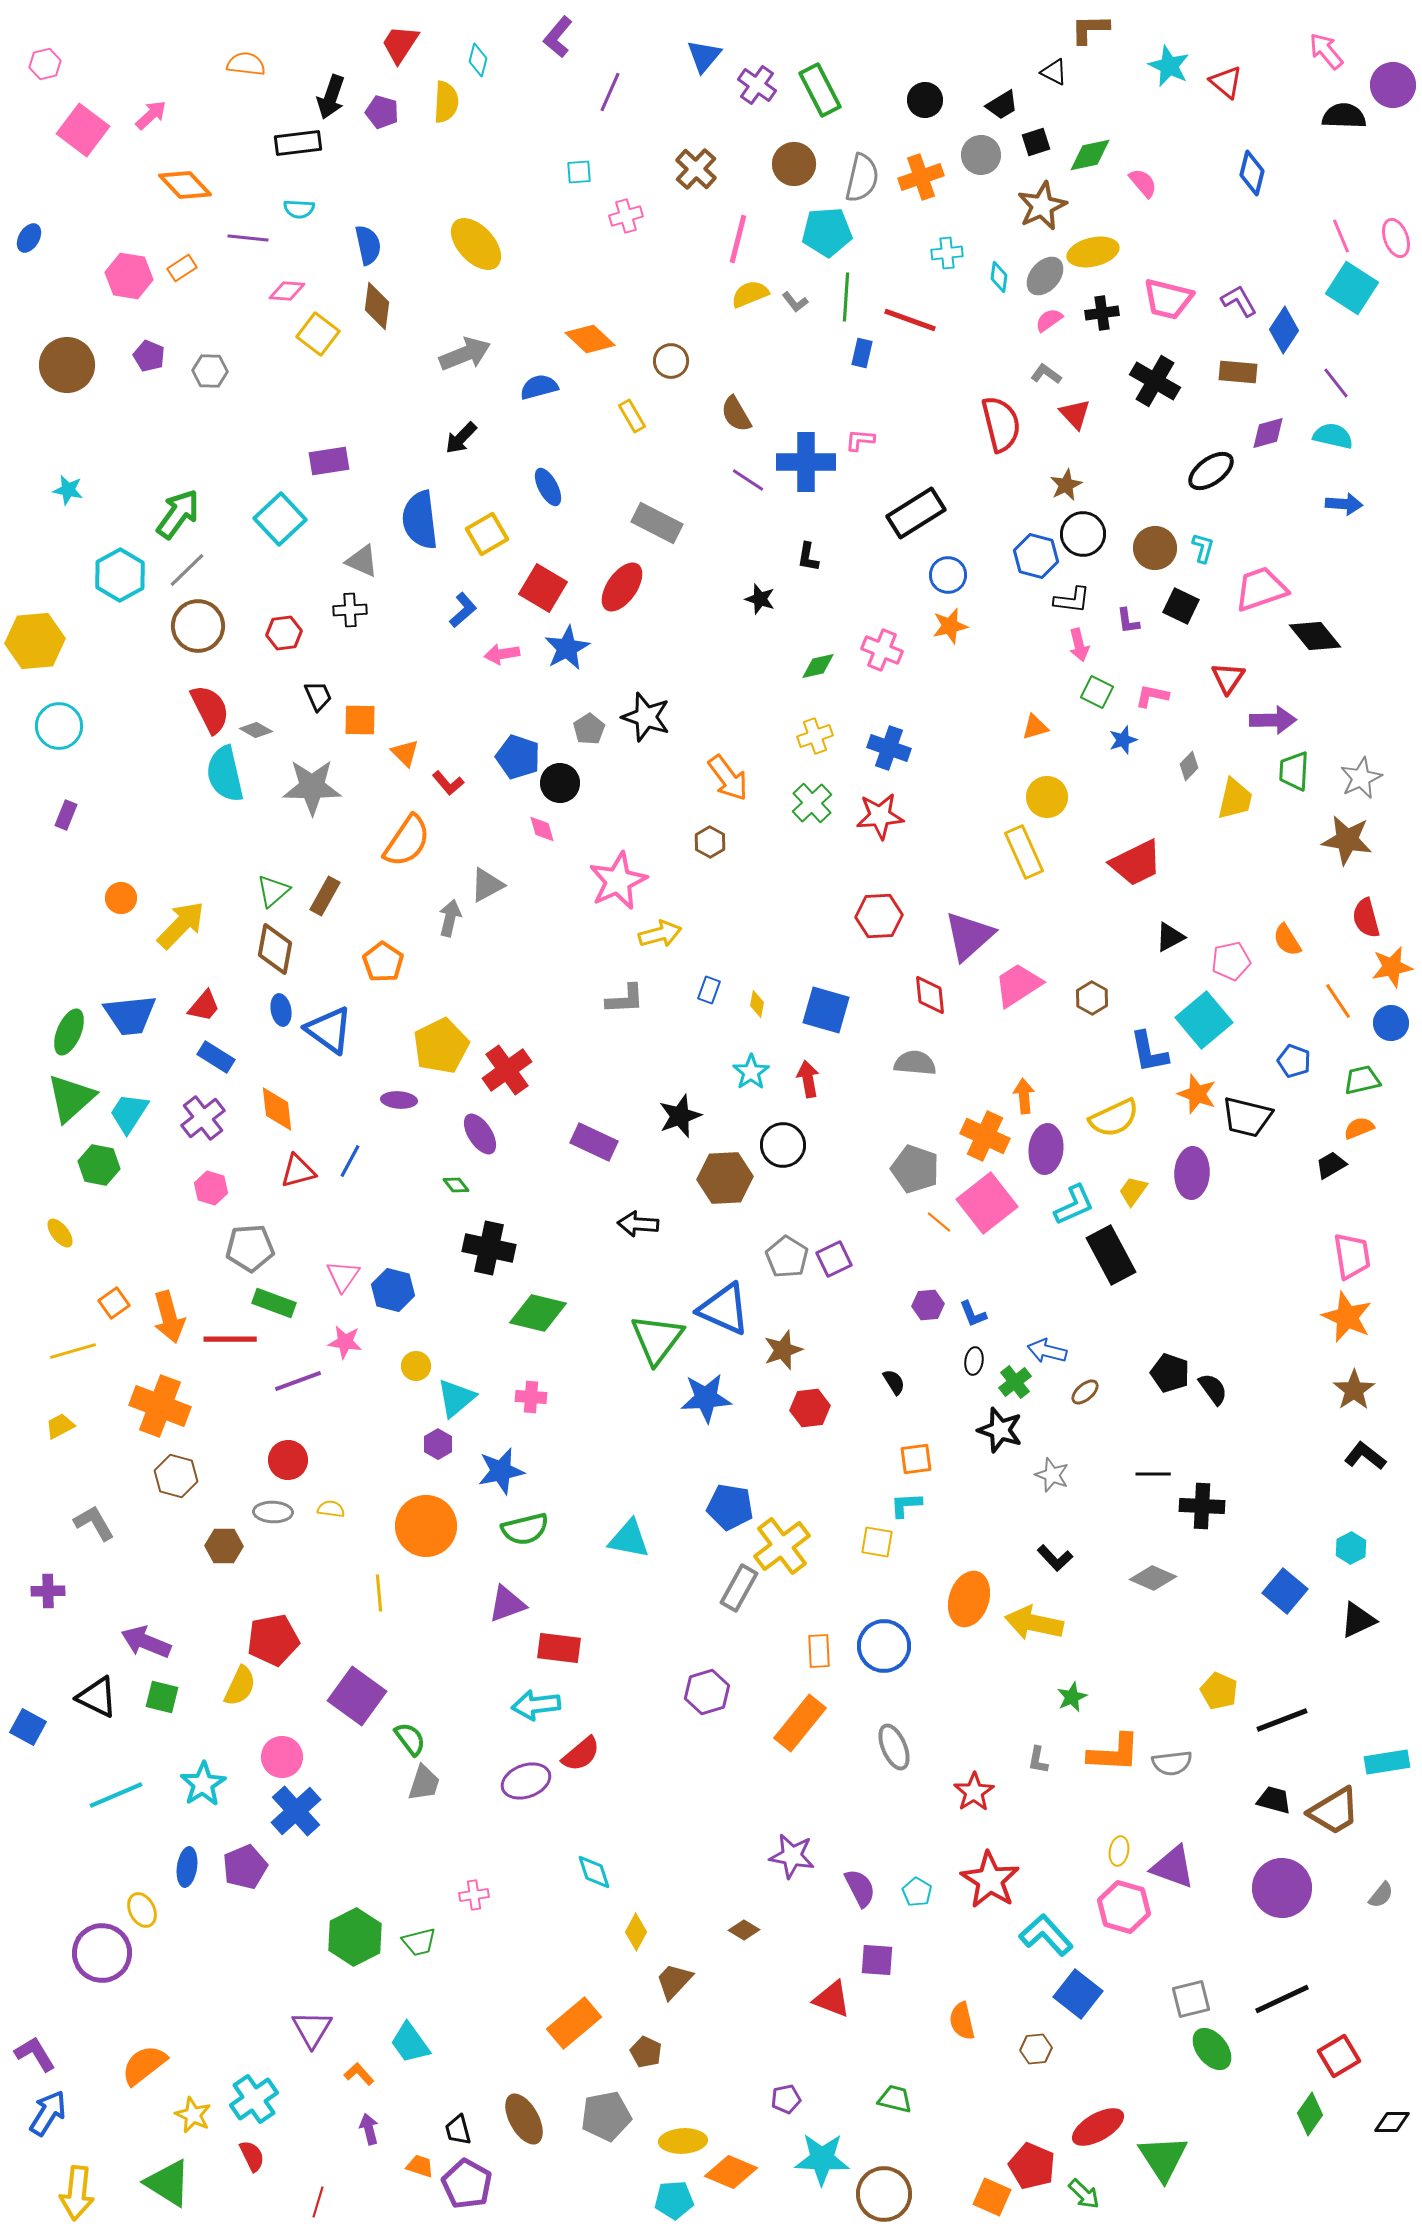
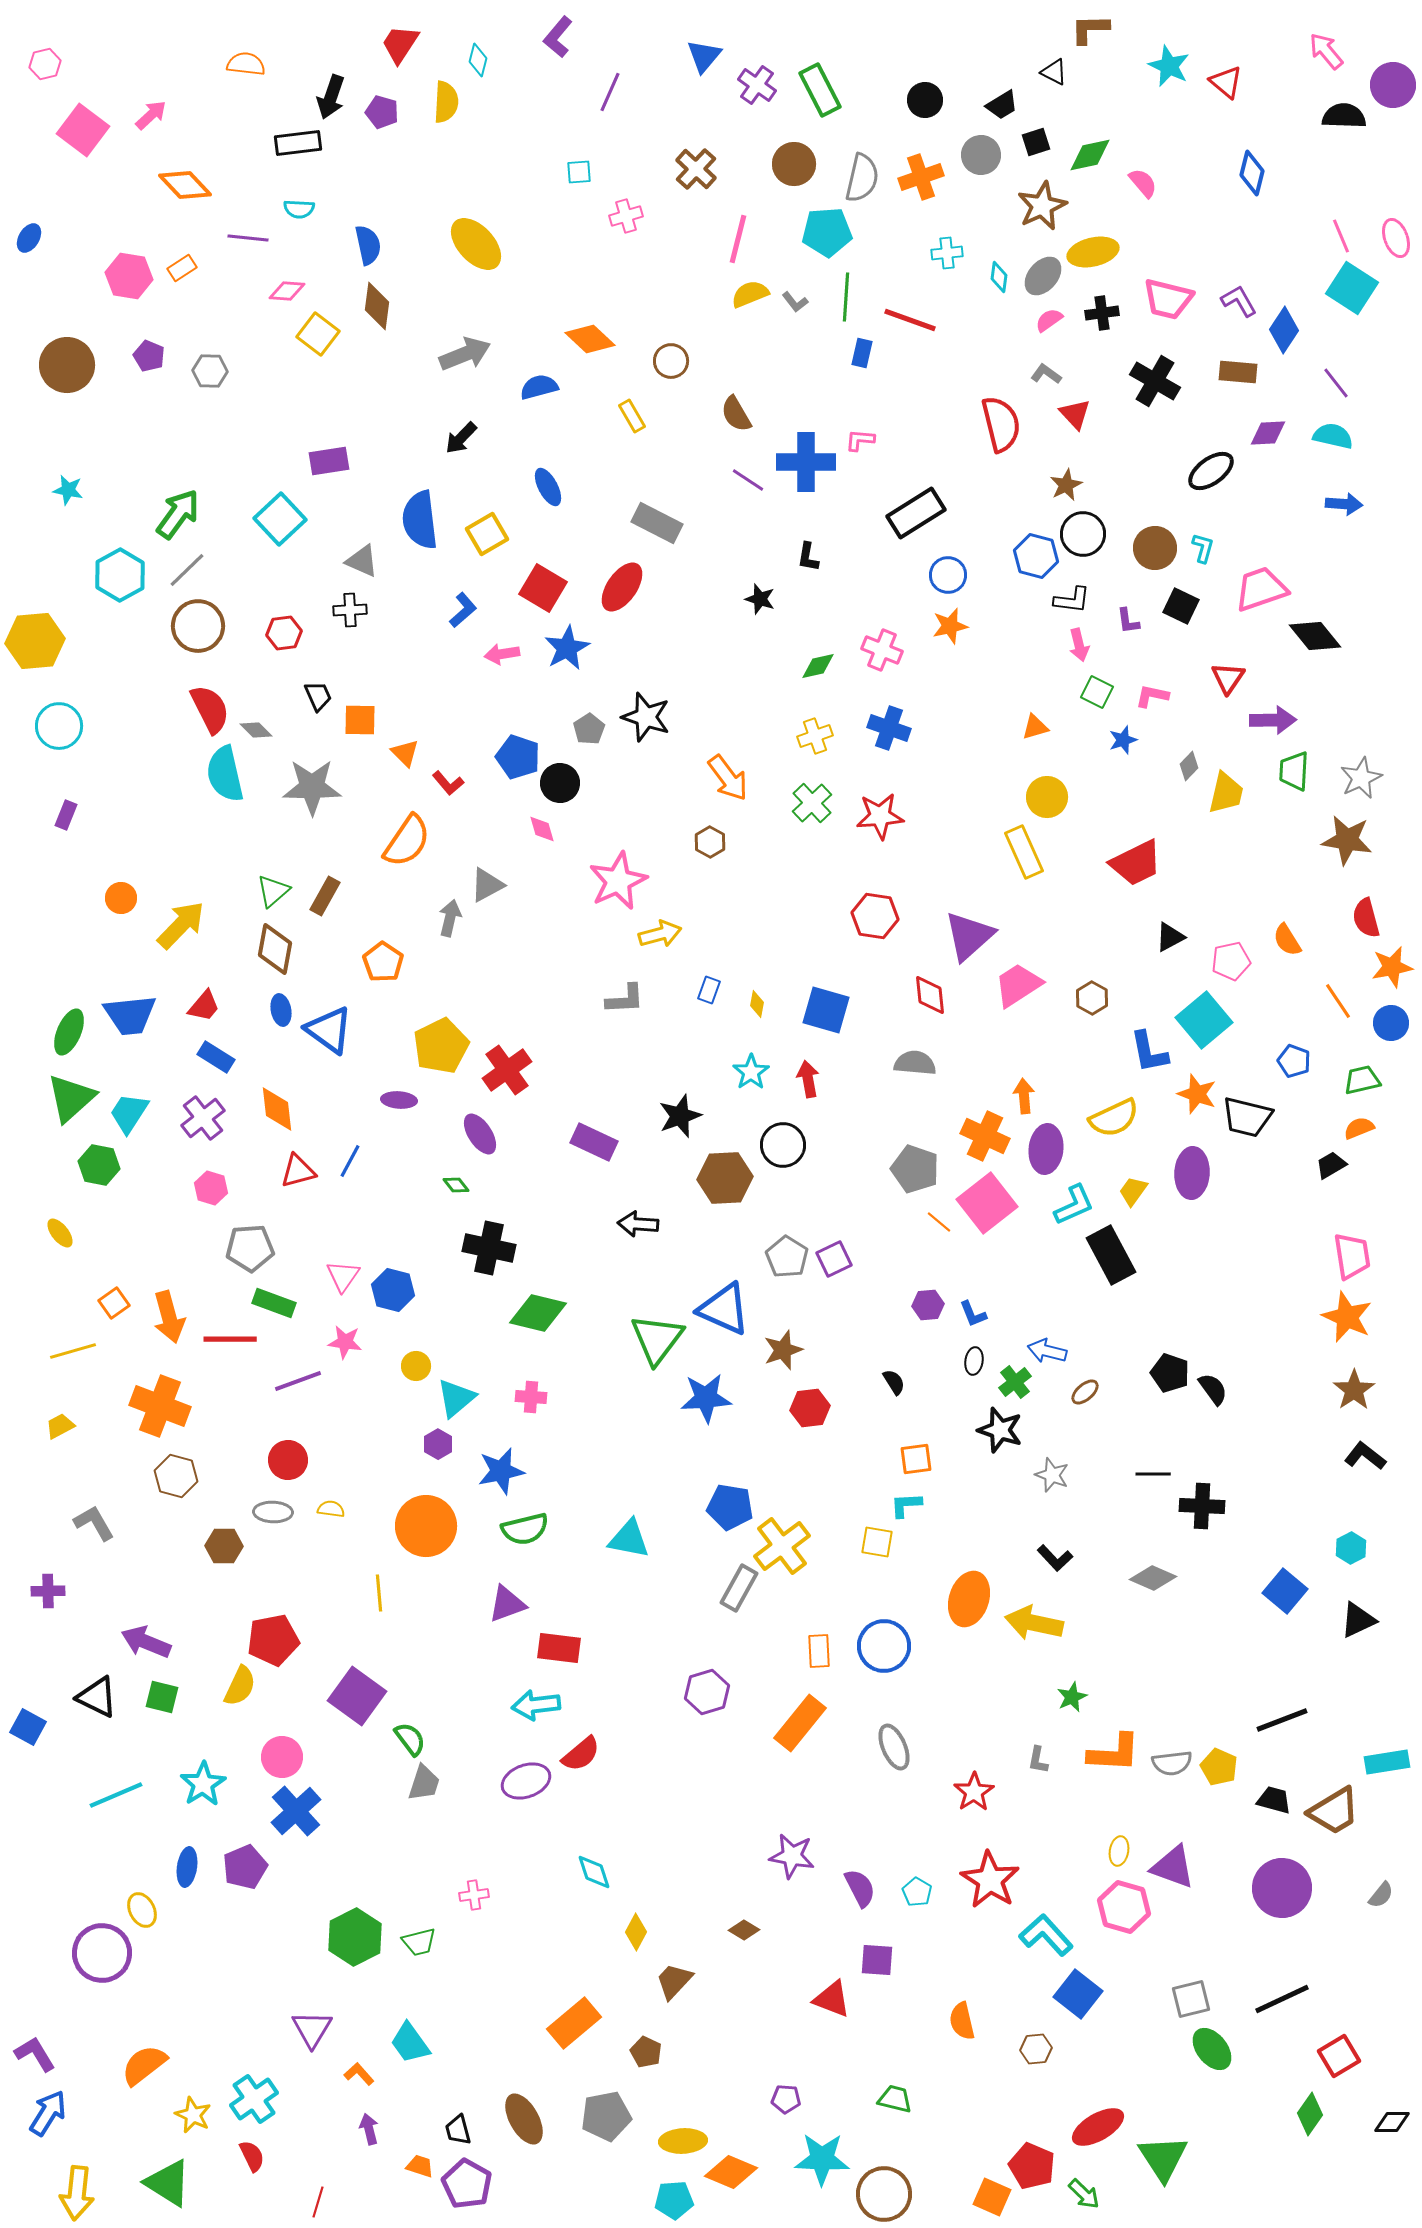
gray ellipse at (1045, 276): moved 2 px left
purple diamond at (1268, 433): rotated 12 degrees clockwise
gray diamond at (256, 730): rotated 16 degrees clockwise
blue cross at (889, 748): moved 20 px up
yellow trapezoid at (1235, 799): moved 9 px left, 6 px up
red hexagon at (879, 916): moved 4 px left; rotated 12 degrees clockwise
yellow pentagon at (1219, 1691): moved 76 px down
purple pentagon at (786, 2099): rotated 16 degrees clockwise
